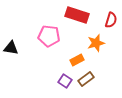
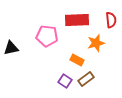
red rectangle: moved 5 px down; rotated 20 degrees counterclockwise
red semicircle: rotated 21 degrees counterclockwise
pink pentagon: moved 2 px left
black triangle: rotated 21 degrees counterclockwise
orange rectangle: rotated 56 degrees clockwise
